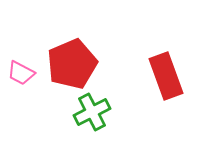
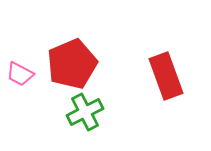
pink trapezoid: moved 1 px left, 1 px down
green cross: moved 7 px left
